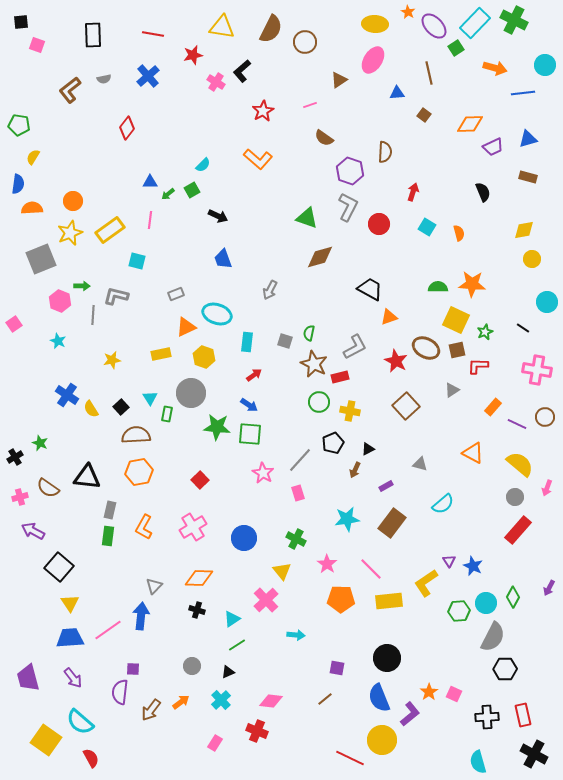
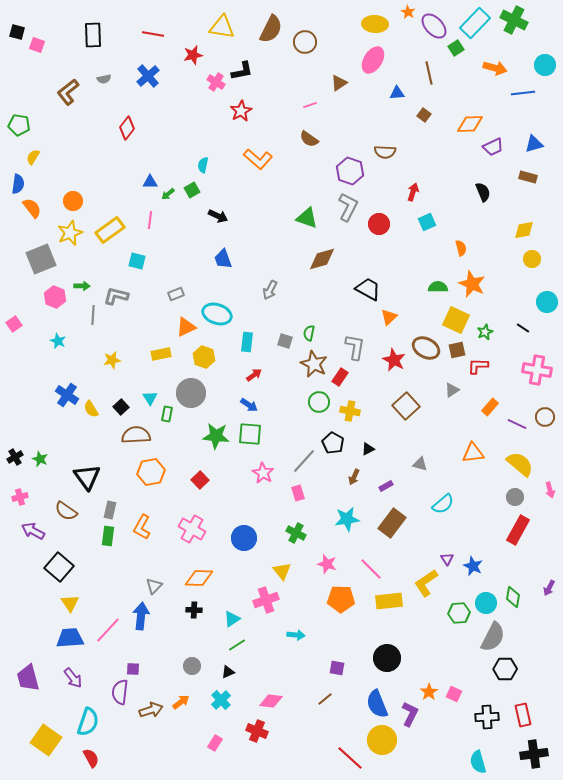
black square at (21, 22): moved 4 px left, 10 px down; rotated 21 degrees clockwise
black L-shape at (242, 71): rotated 150 degrees counterclockwise
brown triangle at (339, 80): moved 3 px down
brown L-shape at (70, 90): moved 2 px left, 2 px down
red star at (263, 111): moved 22 px left
brown semicircle at (324, 138): moved 15 px left, 1 px down
blue triangle at (528, 139): moved 6 px right, 5 px down
brown semicircle at (385, 152): rotated 90 degrees clockwise
cyan semicircle at (203, 165): rotated 147 degrees clockwise
orange semicircle at (32, 208): rotated 55 degrees clockwise
cyan square at (427, 227): moved 5 px up; rotated 36 degrees clockwise
orange semicircle at (459, 233): moved 2 px right, 15 px down
brown diamond at (320, 257): moved 2 px right, 2 px down
orange star at (472, 284): rotated 20 degrees clockwise
black trapezoid at (370, 289): moved 2 px left
pink hexagon at (60, 301): moved 5 px left, 4 px up
orange triangle at (389, 317): rotated 24 degrees counterclockwise
gray L-shape at (355, 347): rotated 52 degrees counterclockwise
red star at (396, 361): moved 2 px left, 1 px up
red rectangle at (340, 377): rotated 42 degrees counterclockwise
orange rectangle at (493, 407): moved 3 px left
green star at (217, 427): moved 1 px left, 9 px down
green star at (40, 443): moved 16 px down
black pentagon at (333, 443): rotated 20 degrees counterclockwise
orange triangle at (473, 453): rotated 35 degrees counterclockwise
gray line at (300, 460): moved 4 px right, 1 px down
brown arrow at (355, 470): moved 1 px left, 7 px down
orange hexagon at (139, 472): moved 12 px right
black triangle at (87, 477): rotated 48 degrees clockwise
brown semicircle at (48, 488): moved 18 px right, 23 px down
pink arrow at (547, 488): moved 3 px right, 2 px down; rotated 35 degrees counterclockwise
orange L-shape at (144, 527): moved 2 px left
pink cross at (193, 527): moved 1 px left, 2 px down; rotated 28 degrees counterclockwise
red rectangle at (518, 530): rotated 12 degrees counterclockwise
green cross at (296, 539): moved 6 px up
purple triangle at (449, 561): moved 2 px left, 2 px up
pink star at (327, 564): rotated 18 degrees counterclockwise
green diamond at (513, 597): rotated 20 degrees counterclockwise
pink cross at (266, 600): rotated 25 degrees clockwise
black cross at (197, 610): moved 3 px left; rotated 14 degrees counterclockwise
green hexagon at (459, 611): moved 2 px down
pink line at (108, 630): rotated 12 degrees counterclockwise
blue semicircle at (379, 698): moved 2 px left, 6 px down
brown arrow at (151, 710): rotated 145 degrees counterclockwise
purple L-shape at (410, 714): rotated 25 degrees counterclockwise
cyan semicircle at (80, 722): moved 8 px right; rotated 112 degrees counterclockwise
black cross at (534, 754): rotated 36 degrees counterclockwise
red line at (350, 758): rotated 16 degrees clockwise
